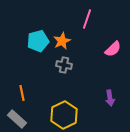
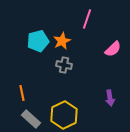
gray rectangle: moved 14 px right
